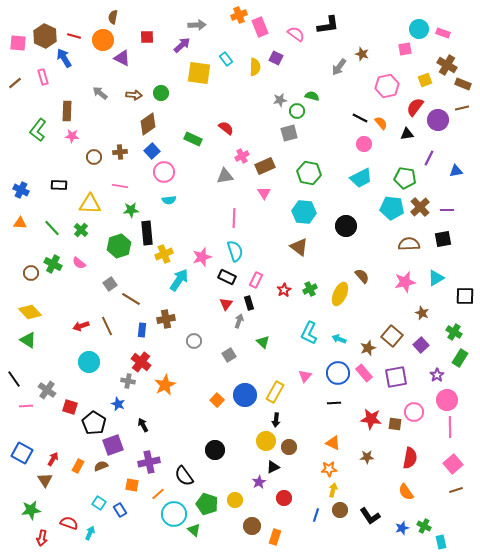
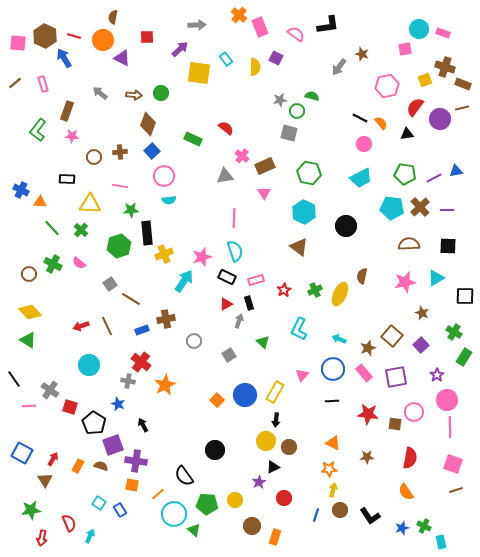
orange cross at (239, 15): rotated 28 degrees counterclockwise
purple arrow at (182, 45): moved 2 px left, 4 px down
brown cross at (447, 65): moved 2 px left, 2 px down; rotated 12 degrees counterclockwise
pink rectangle at (43, 77): moved 7 px down
brown rectangle at (67, 111): rotated 18 degrees clockwise
purple circle at (438, 120): moved 2 px right, 1 px up
brown diamond at (148, 124): rotated 35 degrees counterclockwise
gray square at (289, 133): rotated 30 degrees clockwise
pink cross at (242, 156): rotated 24 degrees counterclockwise
purple line at (429, 158): moved 5 px right, 20 px down; rotated 35 degrees clockwise
pink circle at (164, 172): moved 4 px down
green pentagon at (405, 178): moved 4 px up
black rectangle at (59, 185): moved 8 px right, 6 px up
cyan hexagon at (304, 212): rotated 20 degrees clockwise
orange triangle at (20, 223): moved 20 px right, 21 px up
black square at (443, 239): moved 5 px right, 7 px down; rotated 12 degrees clockwise
brown circle at (31, 273): moved 2 px left, 1 px down
brown semicircle at (362, 276): rotated 126 degrees counterclockwise
cyan arrow at (179, 280): moved 5 px right, 1 px down
pink rectangle at (256, 280): rotated 49 degrees clockwise
green cross at (310, 289): moved 5 px right, 1 px down
red triangle at (226, 304): rotated 24 degrees clockwise
blue rectangle at (142, 330): rotated 64 degrees clockwise
cyan L-shape at (309, 333): moved 10 px left, 4 px up
green rectangle at (460, 358): moved 4 px right, 1 px up
cyan circle at (89, 362): moved 3 px down
blue circle at (338, 373): moved 5 px left, 4 px up
pink triangle at (305, 376): moved 3 px left, 1 px up
gray cross at (47, 390): moved 3 px right
black line at (334, 403): moved 2 px left, 2 px up
pink line at (26, 406): moved 3 px right
red star at (371, 419): moved 3 px left, 5 px up
purple cross at (149, 462): moved 13 px left, 1 px up; rotated 20 degrees clockwise
pink square at (453, 464): rotated 30 degrees counterclockwise
brown semicircle at (101, 466): rotated 40 degrees clockwise
green pentagon at (207, 504): rotated 15 degrees counterclockwise
red semicircle at (69, 523): rotated 48 degrees clockwise
cyan arrow at (90, 533): moved 3 px down
